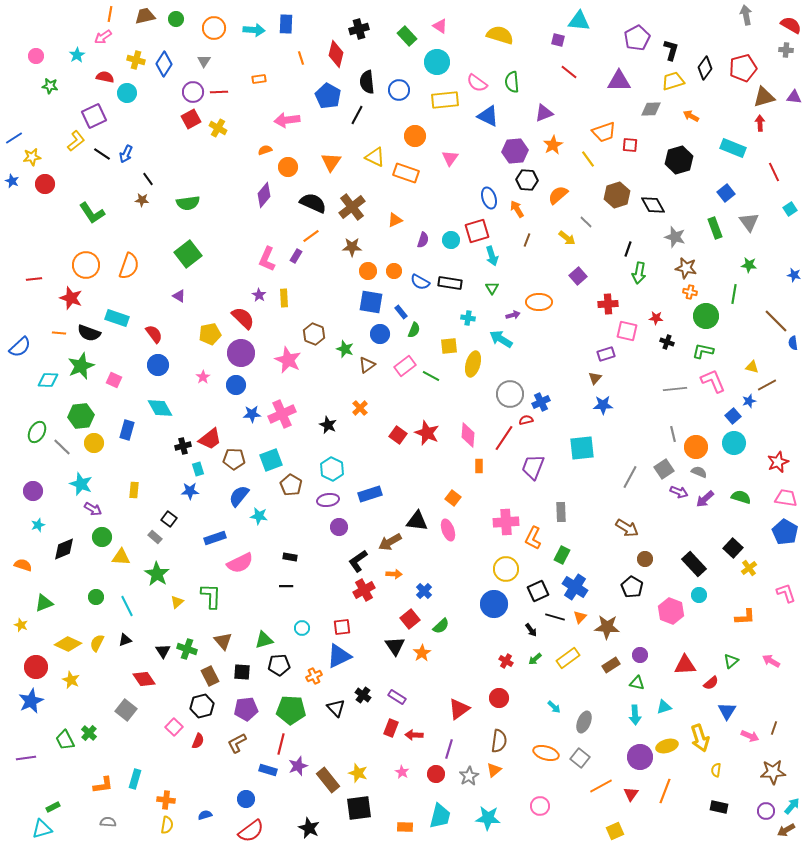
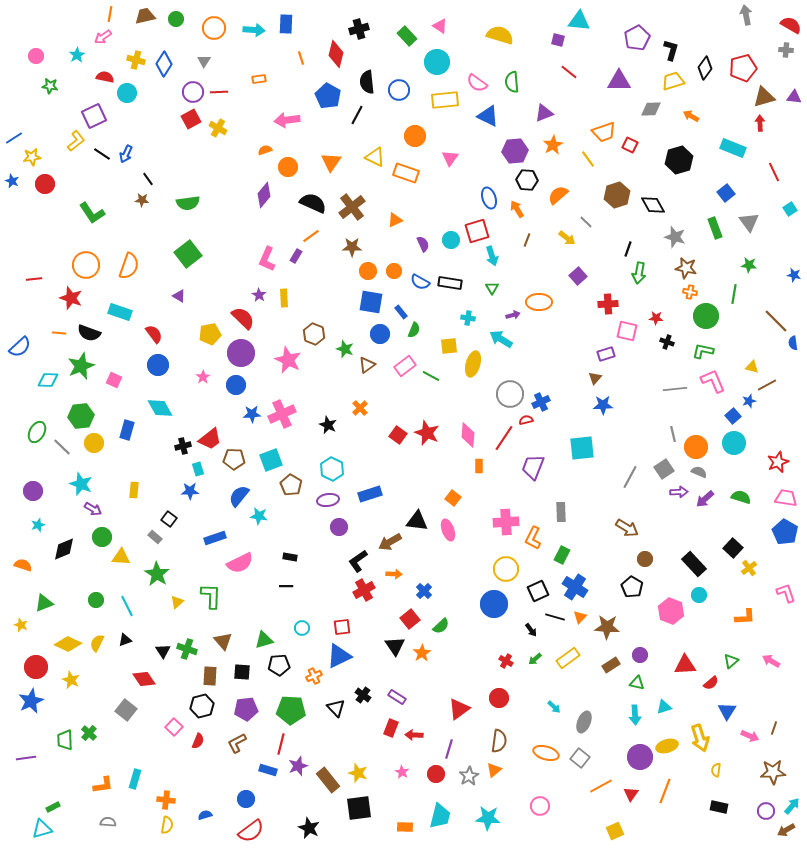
red square at (630, 145): rotated 21 degrees clockwise
purple semicircle at (423, 240): moved 4 px down; rotated 42 degrees counterclockwise
cyan rectangle at (117, 318): moved 3 px right, 6 px up
purple arrow at (679, 492): rotated 24 degrees counterclockwise
green circle at (96, 597): moved 3 px down
brown rectangle at (210, 676): rotated 30 degrees clockwise
green trapezoid at (65, 740): rotated 25 degrees clockwise
